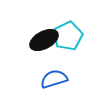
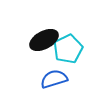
cyan pentagon: moved 13 px down
